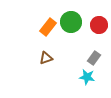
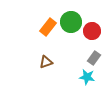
red circle: moved 7 px left, 6 px down
brown triangle: moved 4 px down
